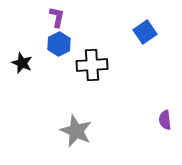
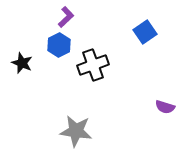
purple L-shape: moved 9 px right; rotated 35 degrees clockwise
blue hexagon: moved 1 px down
black cross: moved 1 px right; rotated 16 degrees counterclockwise
purple semicircle: moved 13 px up; rotated 66 degrees counterclockwise
gray star: rotated 16 degrees counterclockwise
